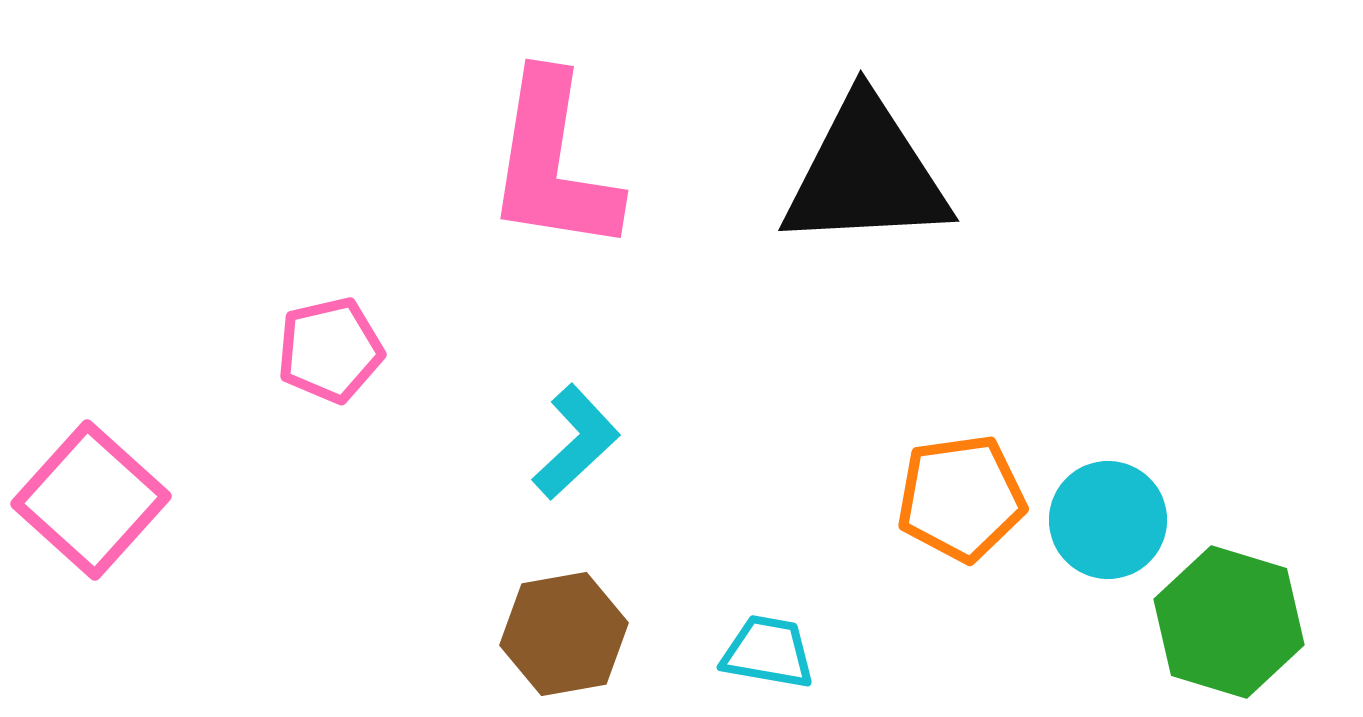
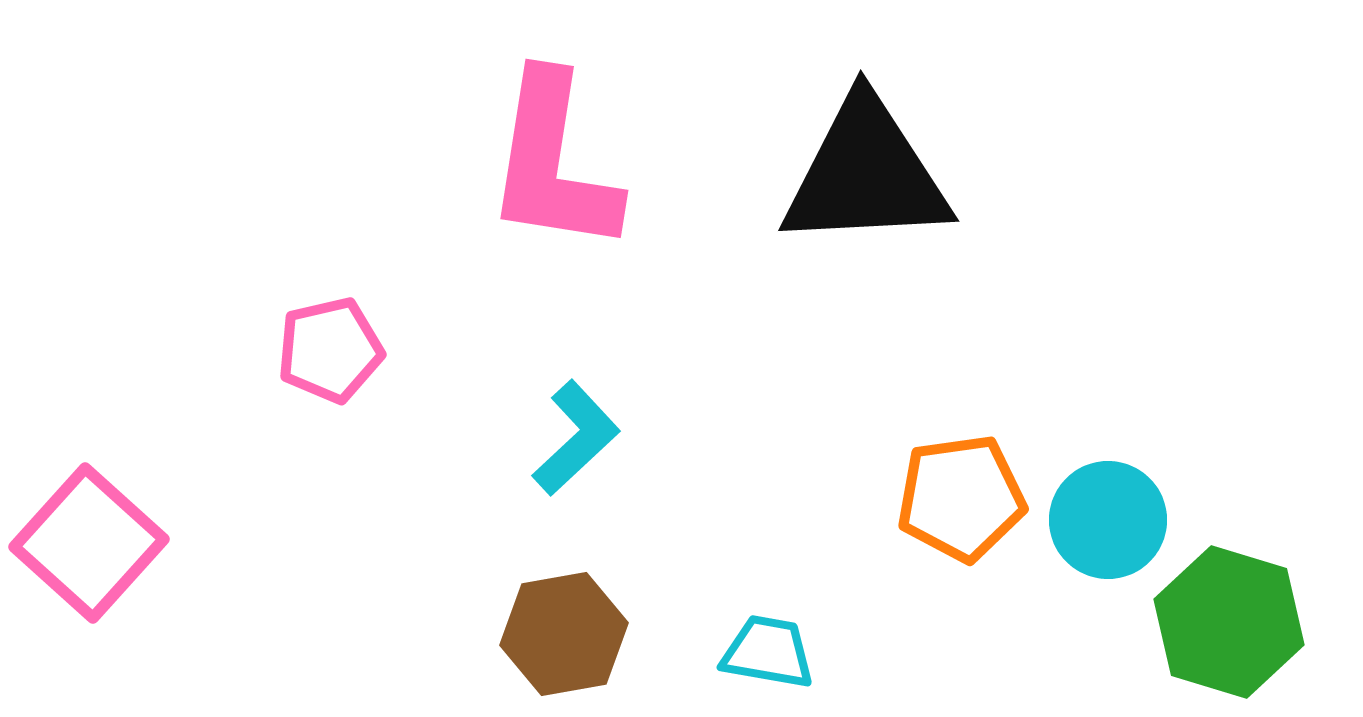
cyan L-shape: moved 4 px up
pink square: moved 2 px left, 43 px down
